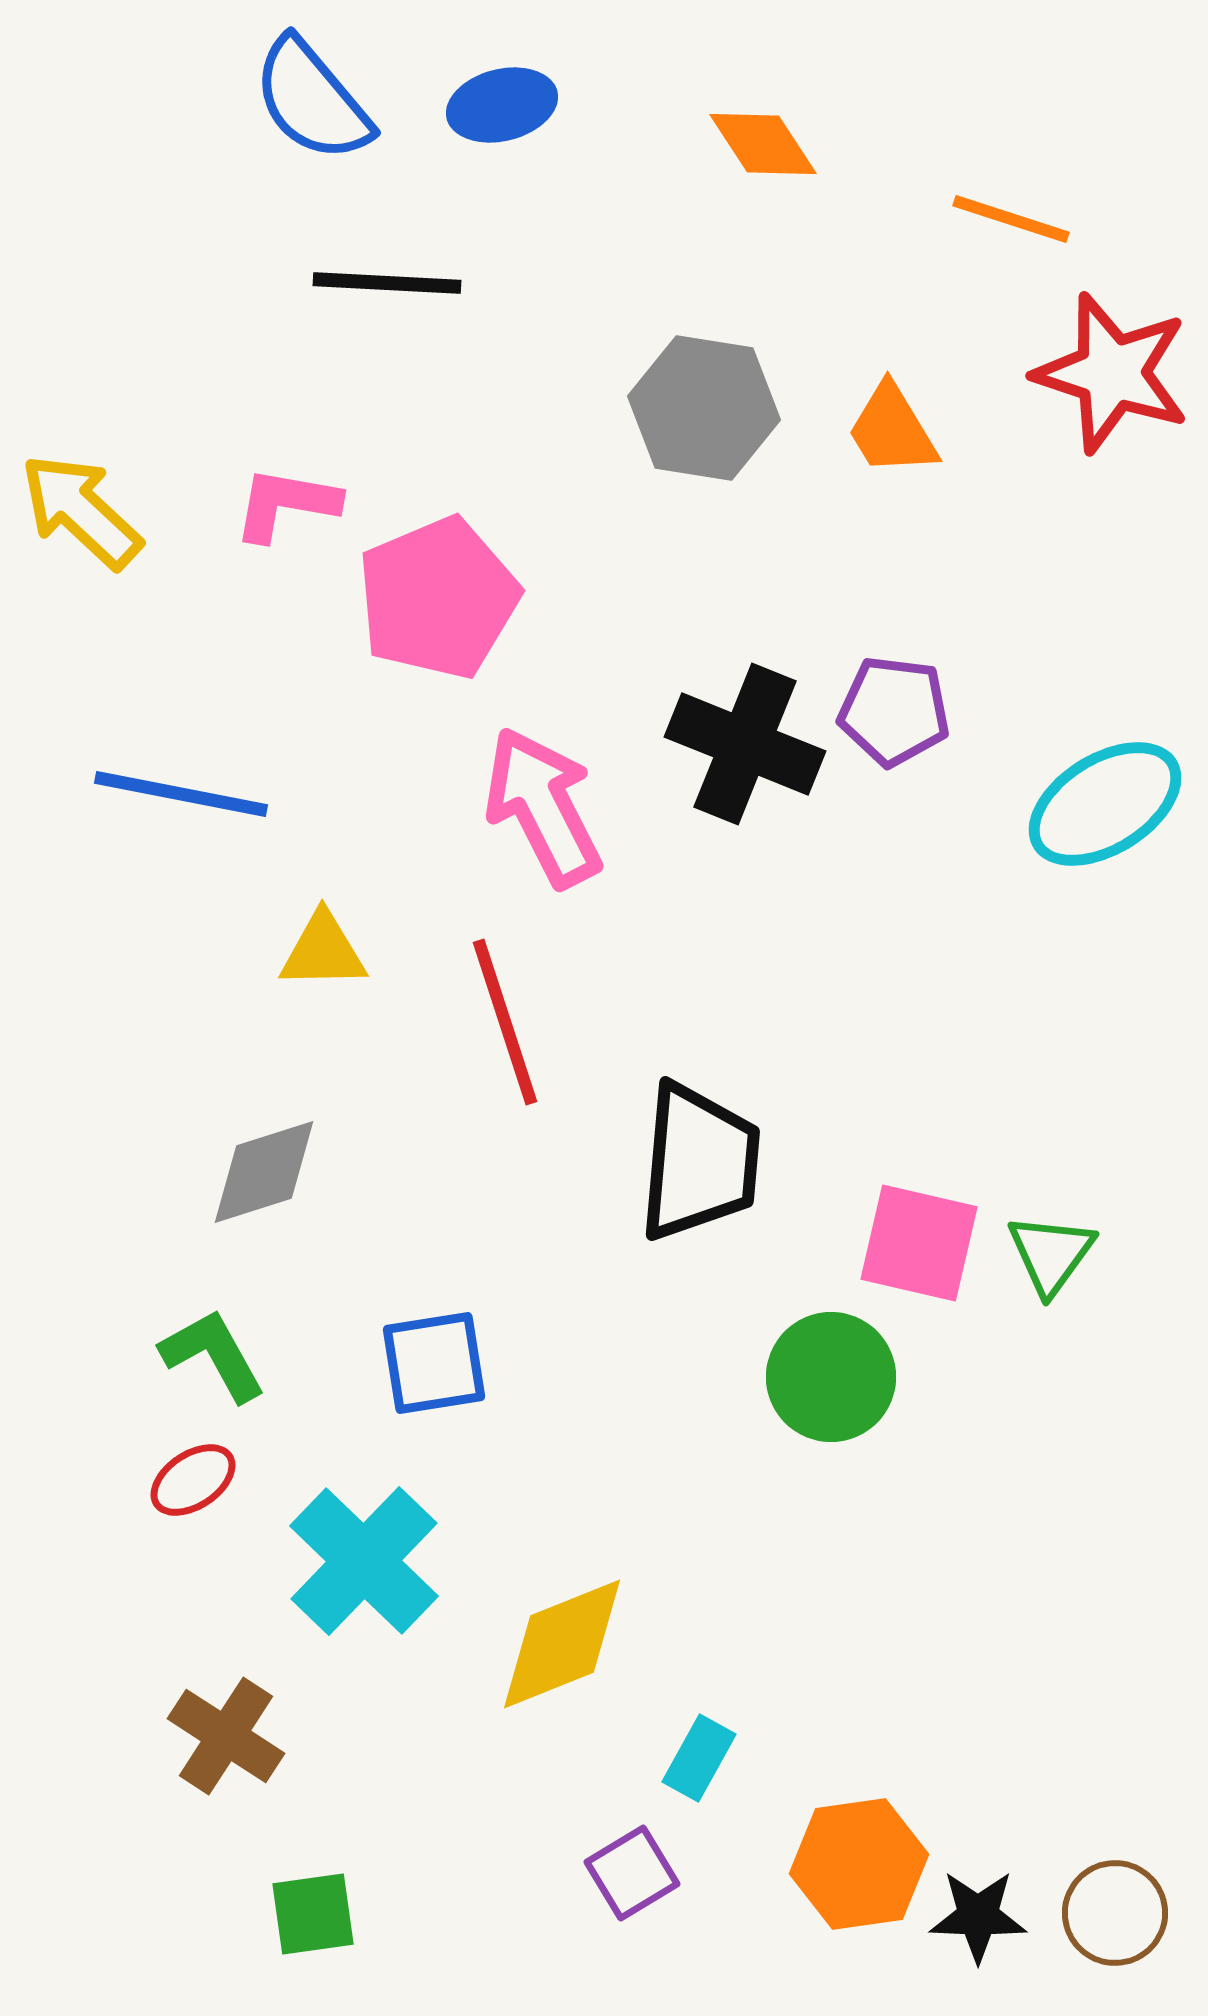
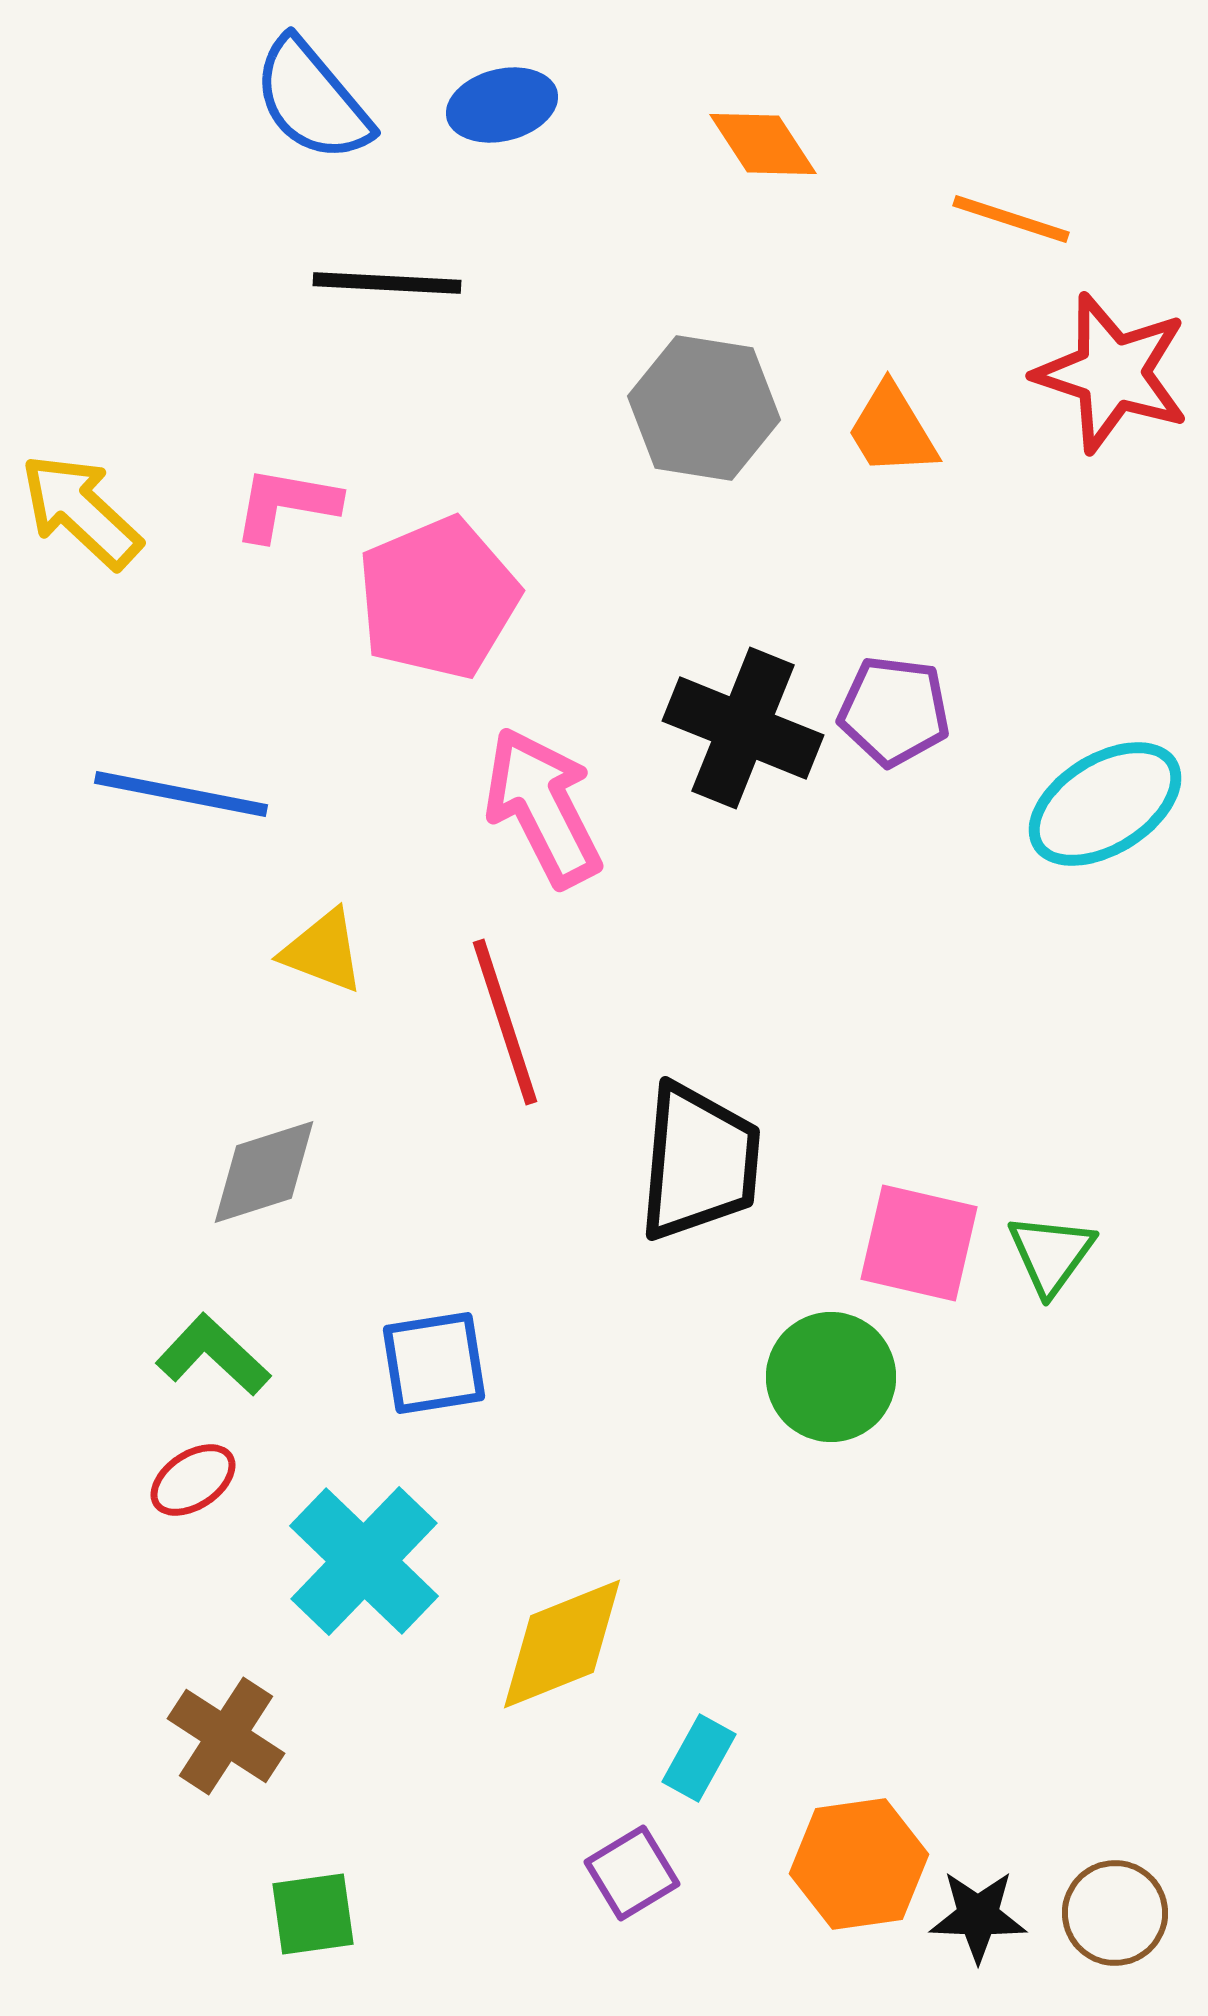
black cross: moved 2 px left, 16 px up
yellow triangle: rotated 22 degrees clockwise
green L-shape: rotated 18 degrees counterclockwise
